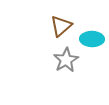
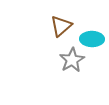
gray star: moved 6 px right
